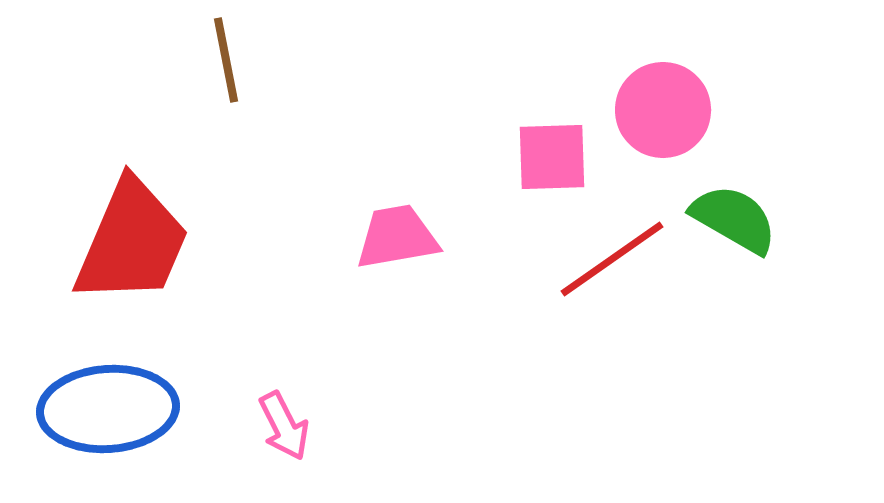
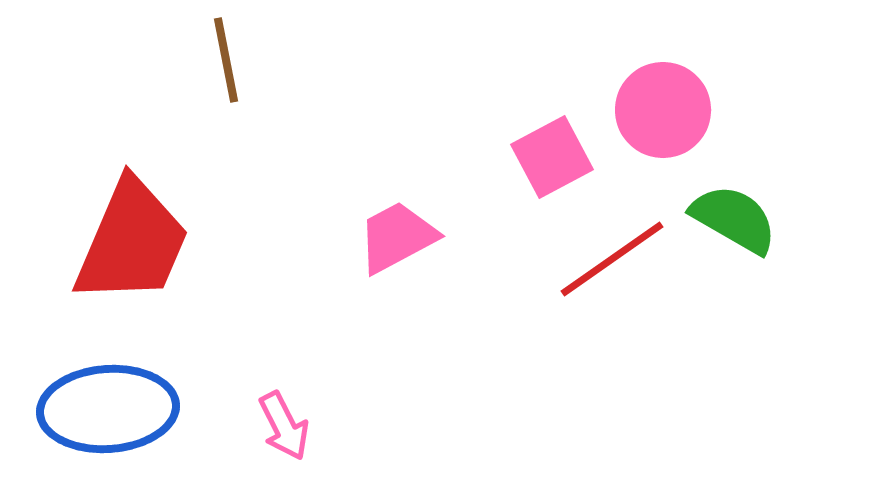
pink square: rotated 26 degrees counterclockwise
pink trapezoid: rotated 18 degrees counterclockwise
